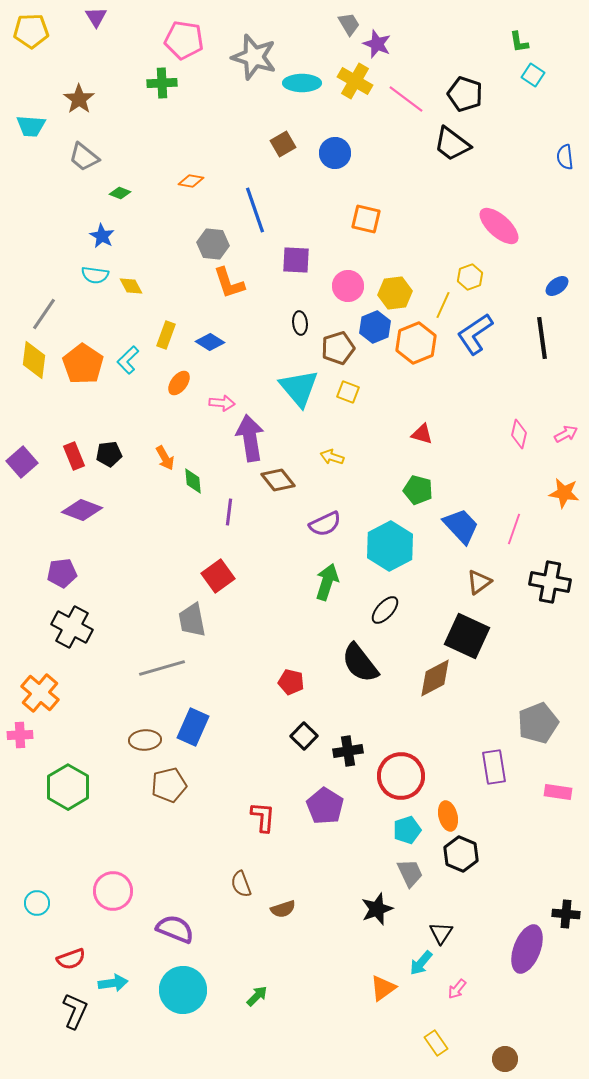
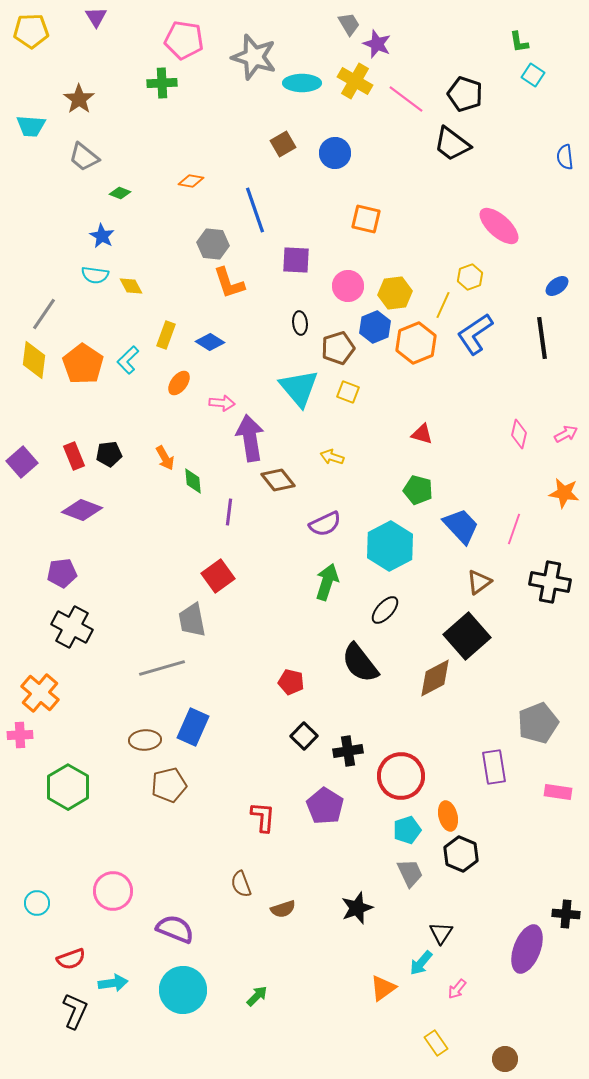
black square at (467, 636): rotated 24 degrees clockwise
black star at (377, 909): moved 20 px left, 1 px up
